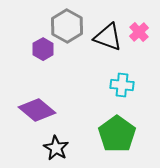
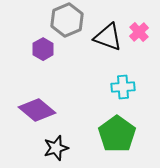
gray hexagon: moved 6 px up; rotated 8 degrees clockwise
cyan cross: moved 1 px right, 2 px down; rotated 10 degrees counterclockwise
black star: rotated 25 degrees clockwise
